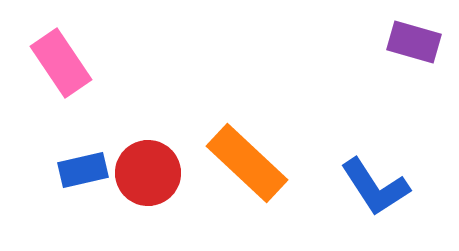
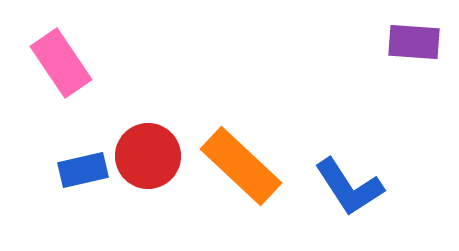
purple rectangle: rotated 12 degrees counterclockwise
orange rectangle: moved 6 px left, 3 px down
red circle: moved 17 px up
blue L-shape: moved 26 px left
